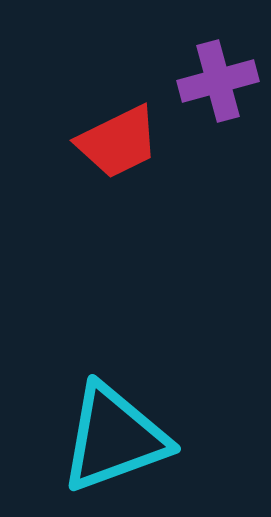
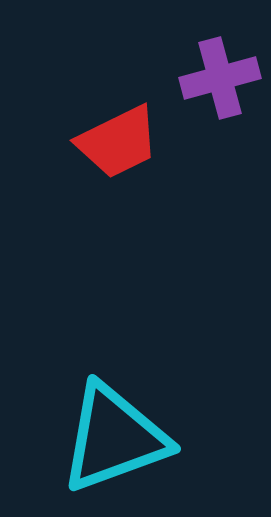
purple cross: moved 2 px right, 3 px up
